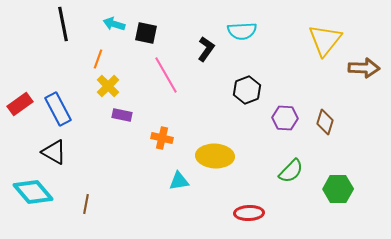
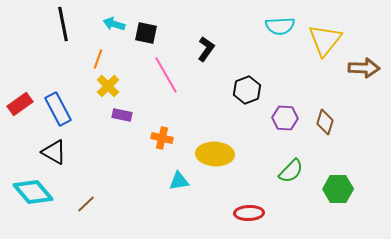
cyan semicircle: moved 38 px right, 5 px up
yellow ellipse: moved 2 px up
brown line: rotated 36 degrees clockwise
